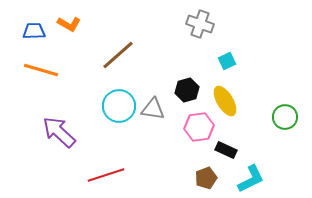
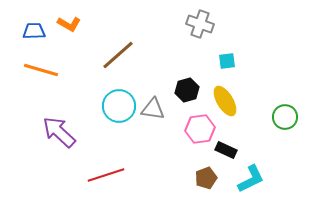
cyan square: rotated 18 degrees clockwise
pink hexagon: moved 1 px right, 2 px down
